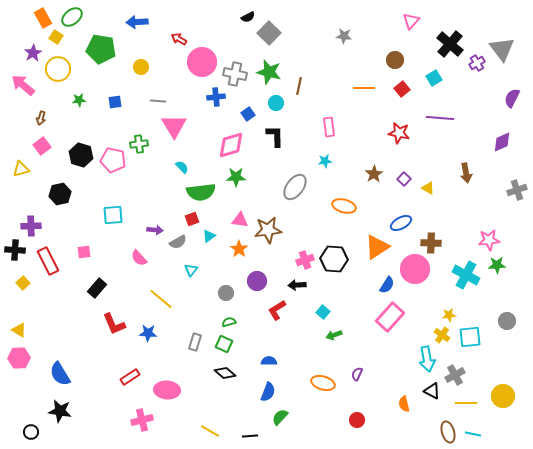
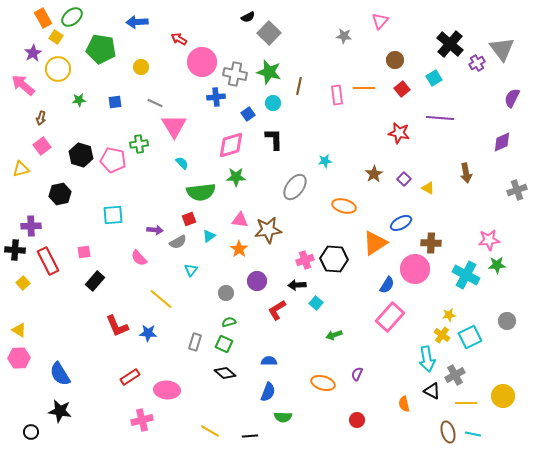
pink triangle at (411, 21): moved 31 px left
gray line at (158, 101): moved 3 px left, 2 px down; rotated 21 degrees clockwise
cyan circle at (276, 103): moved 3 px left
pink rectangle at (329, 127): moved 8 px right, 32 px up
black L-shape at (275, 136): moved 1 px left, 3 px down
cyan semicircle at (182, 167): moved 4 px up
red square at (192, 219): moved 3 px left
orange triangle at (377, 247): moved 2 px left, 4 px up
black rectangle at (97, 288): moved 2 px left, 7 px up
cyan square at (323, 312): moved 7 px left, 9 px up
red L-shape at (114, 324): moved 3 px right, 2 px down
cyan square at (470, 337): rotated 20 degrees counterclockwise
green semicircle at (280, 417): moved 3 px right; rotated 132 degrees counterclockwise
